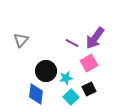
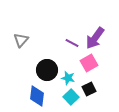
black circle: moved 1 px right, 1 px up
cyan star: moved 2 px right; rotated 24 degrees clockwise
blue diamond: moved 1 px right, 2 px down
